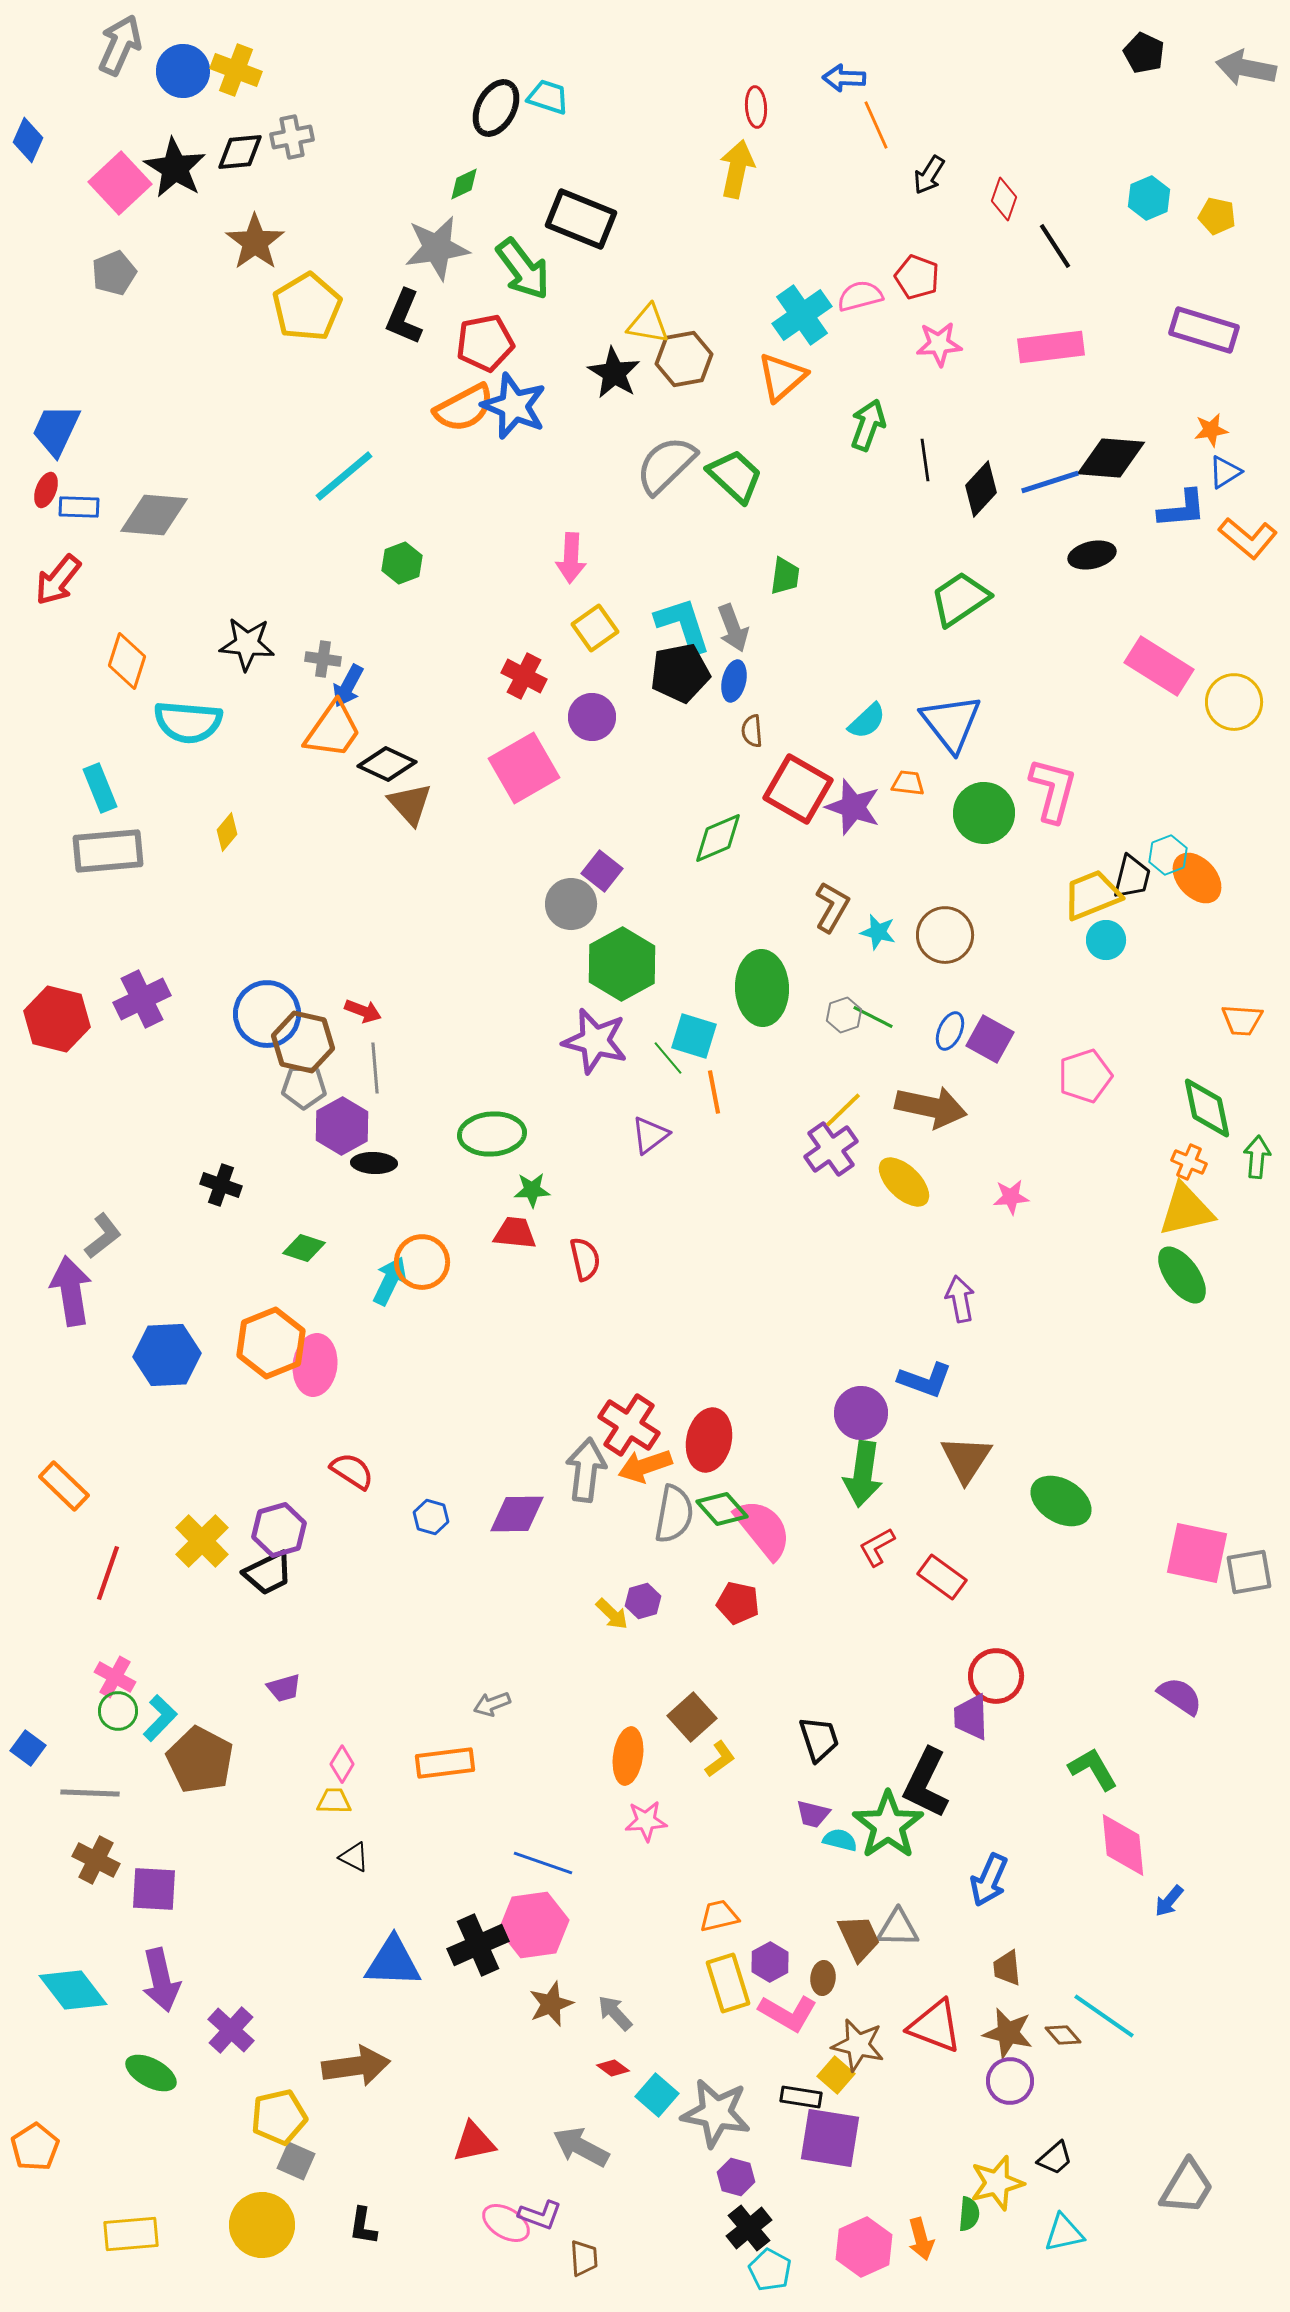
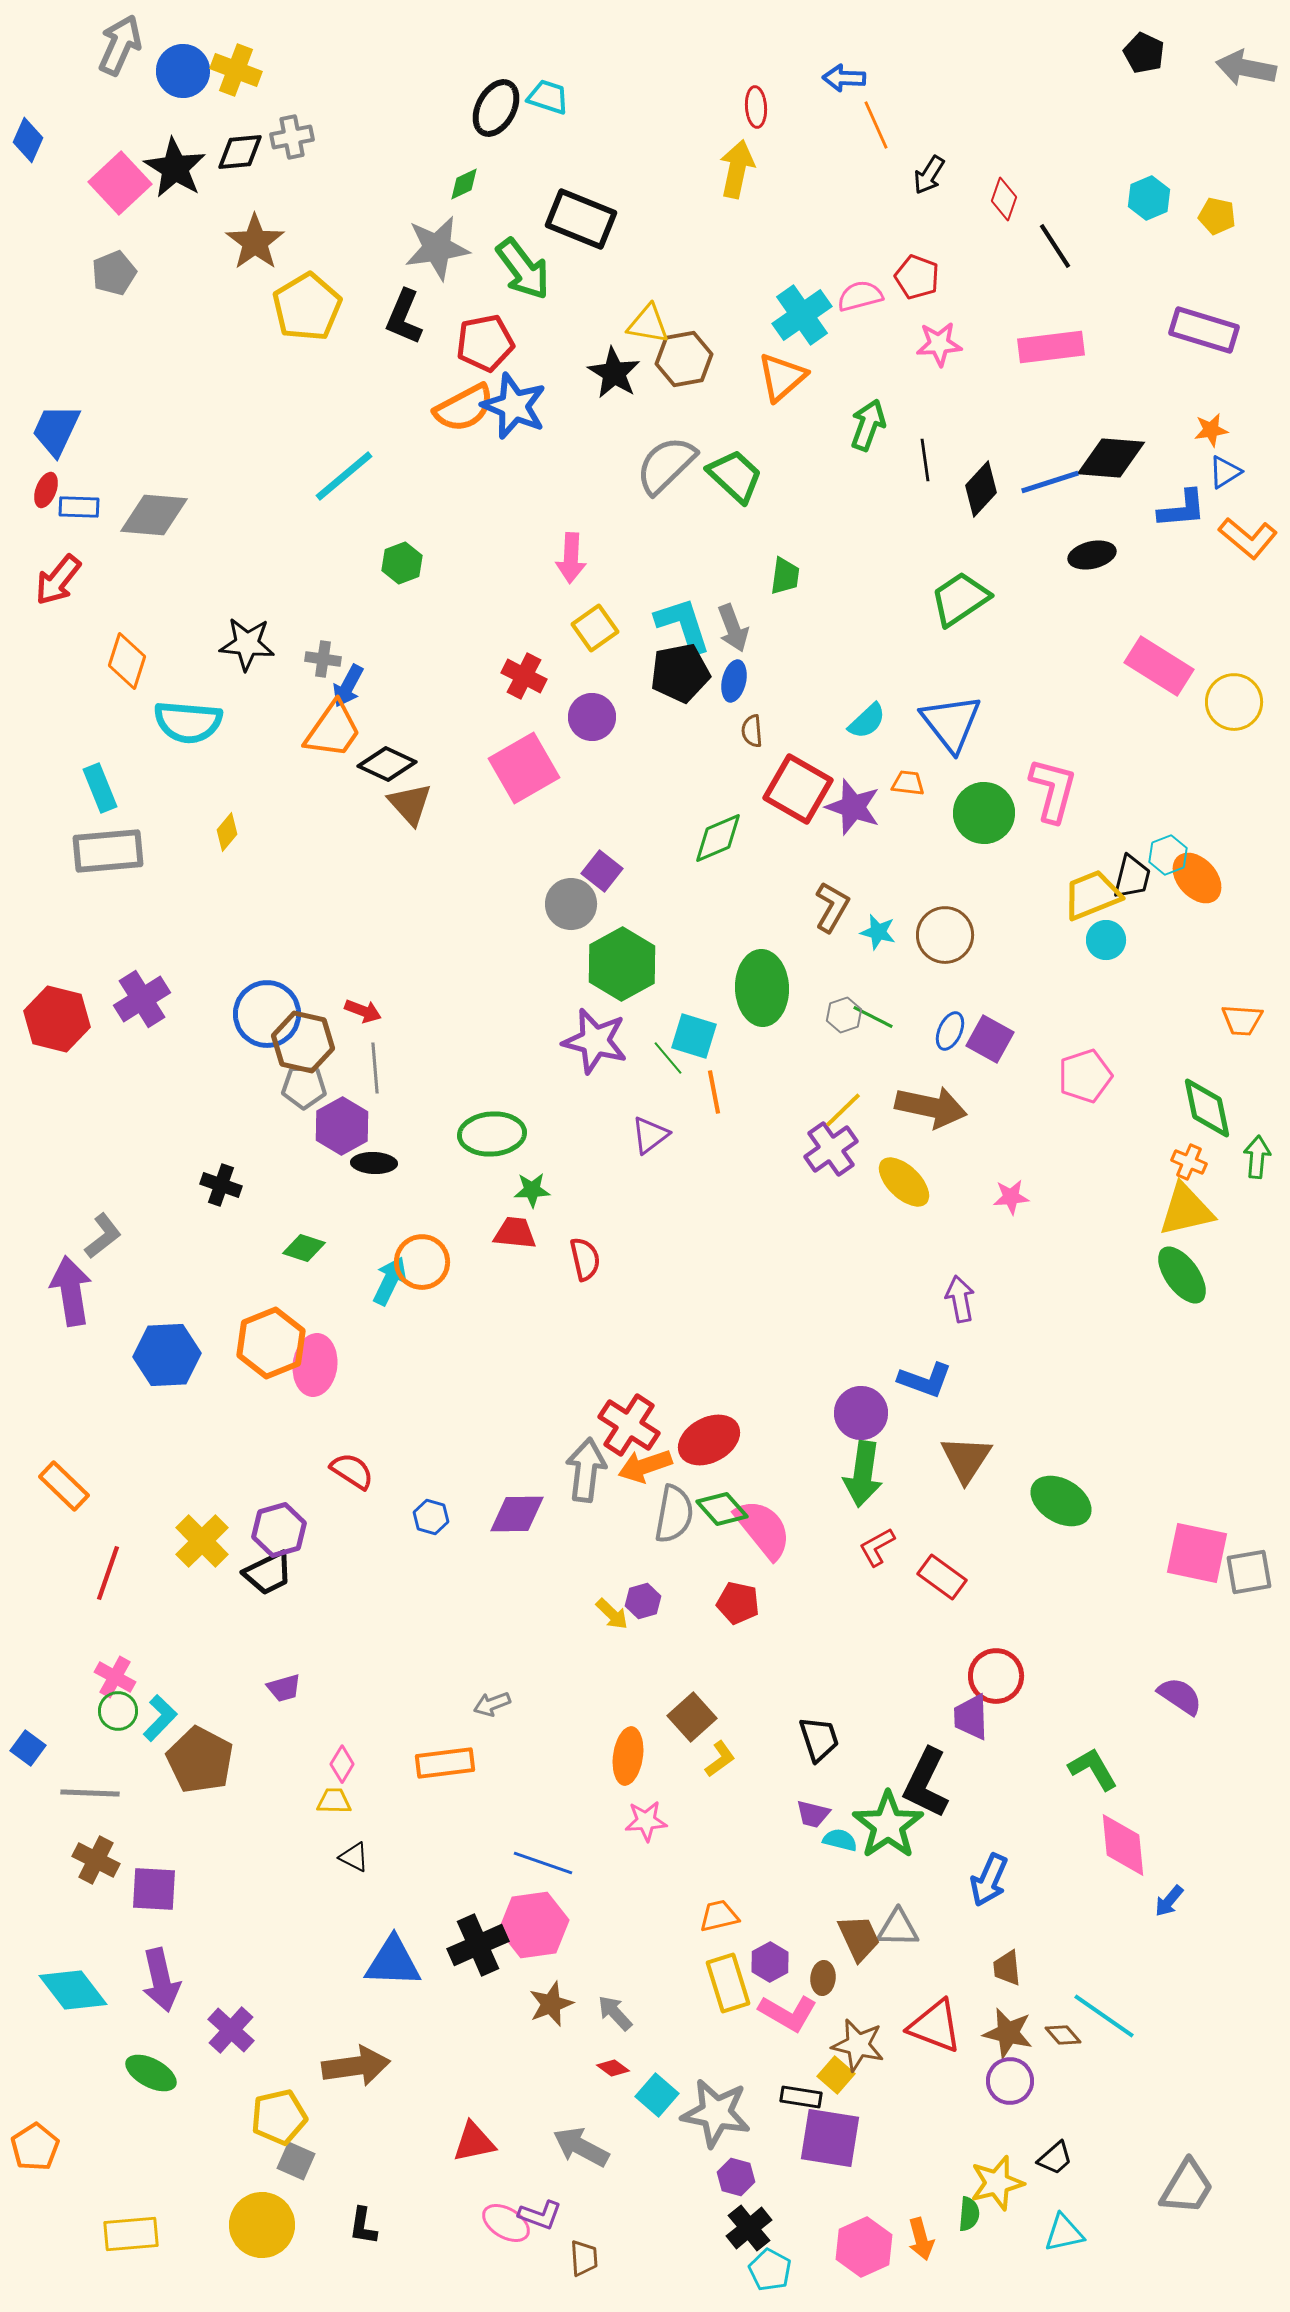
purple cross at (142, 999): rotated 6 degrees counterclockwise
red ellipse at (709, 1440): rotated 50 degrees clockwise
